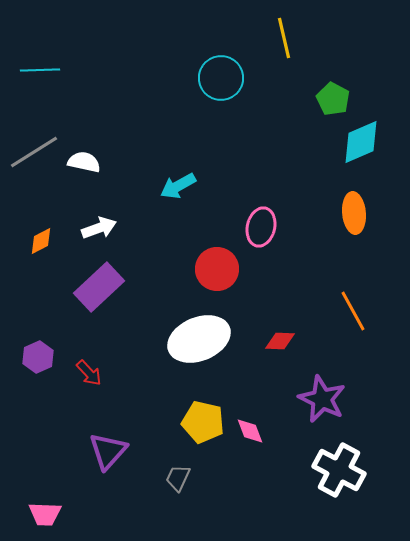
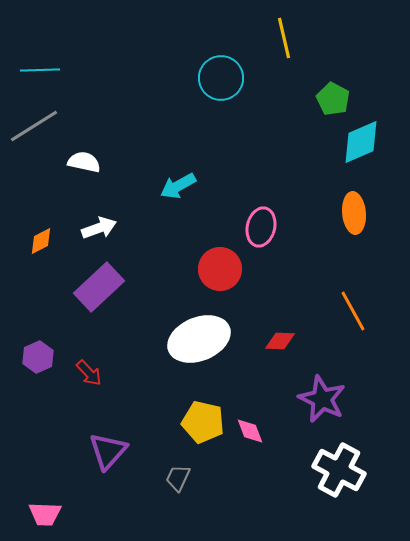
gray line: moved 26 px up
red circle: moved 3 px right
